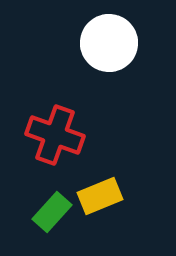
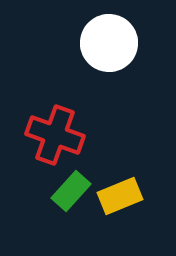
yellow rectangle: moved 20 px right
green rectangle: moved 19 px right, 21 px up
